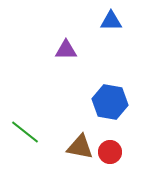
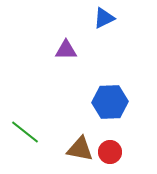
blue triangle: moved 7 px left, 3 px up; rotated 25 degrees counterclockwise
blue hexagon: rotated 12 degrees counterclockwise
brown triangle: moved 2 px down
